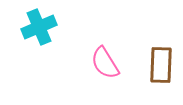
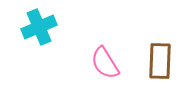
brown rectangle: moved 1 px left, 4 px up
